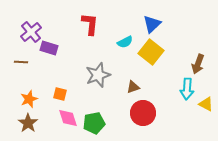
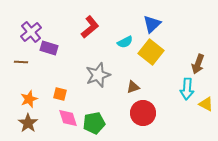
red L-shape: moved 3 px down; rotated 45 degrees clockwise
